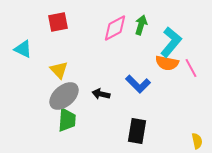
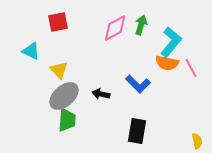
cyan triangle: moved 8 px right, 2 px down
